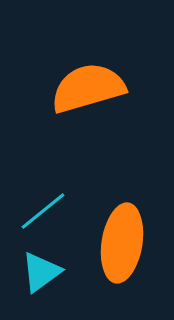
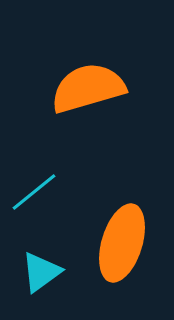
cyan line: moved 9 px left, 19 px up
orange ellipse: rotated 8 degrees clockwise
